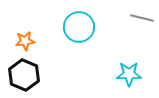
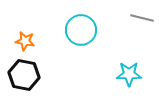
cyan circle: moved 2 px right, 3 px down
orange star: rotated 18 degrees clockwise
black hexagon: rotated 12 degrees counterclockwise
